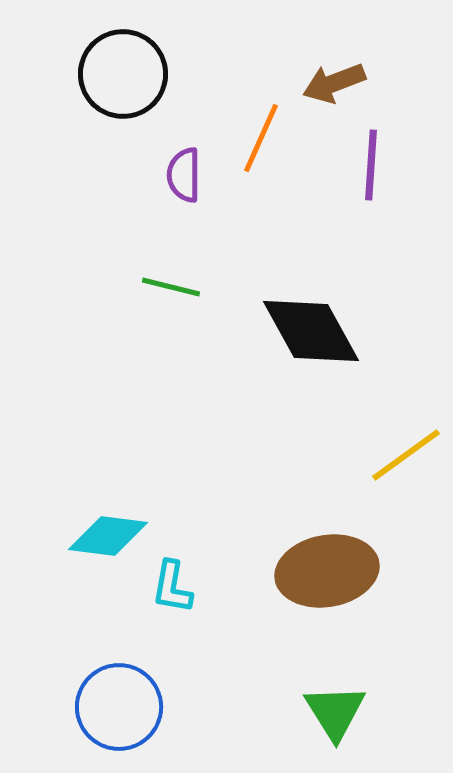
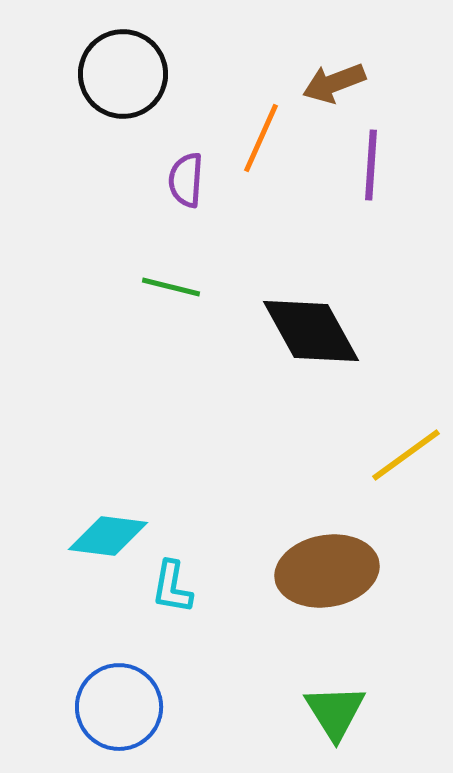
purple semicircle: moved 2 px right, 5 px down; rotated 4 degrees clockwise
